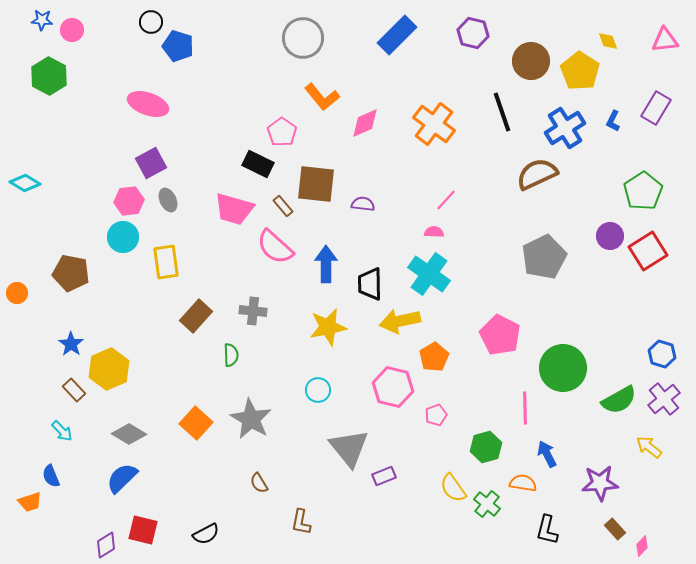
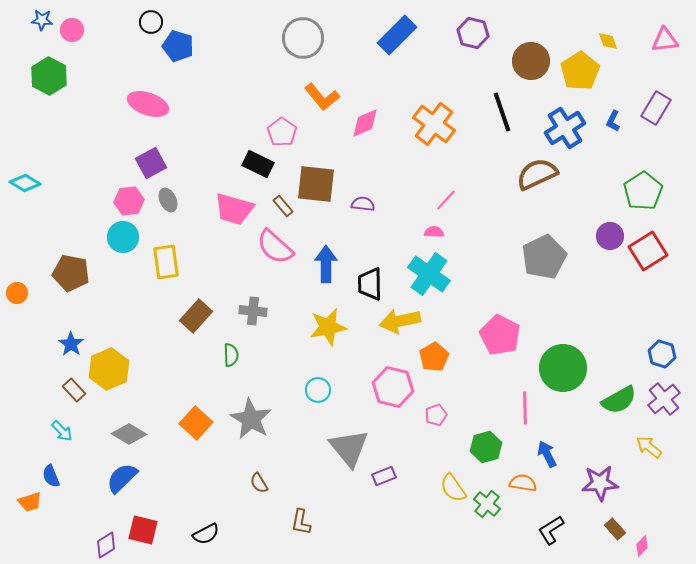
yellow pentagon at (580, 71): rotated 6 degrees clockwise
black L-shape at (547, 530): moved 4 px right; rotated 44 degrees clockwise
